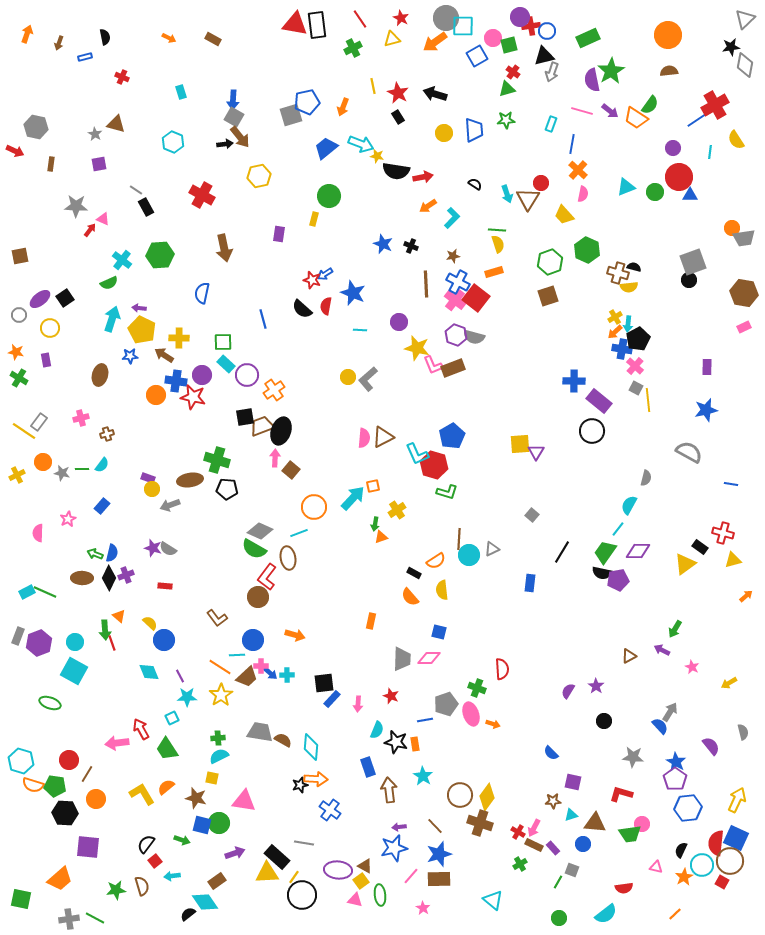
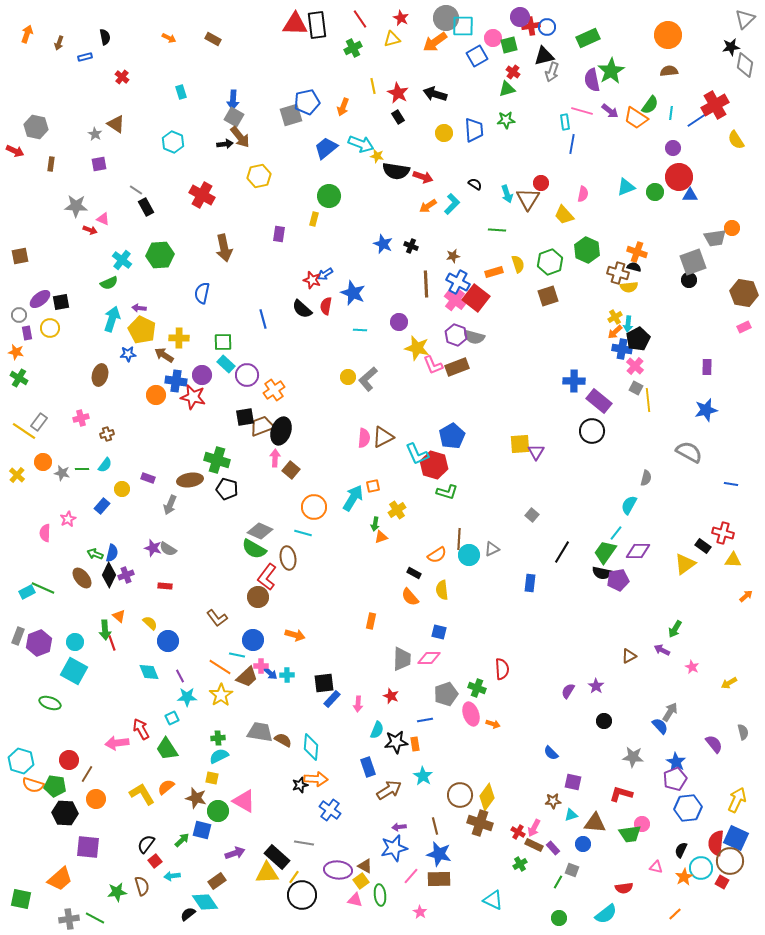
red triangle at (295, 24): rotated 8 degrees counterclockwise
blue circle at (547, 31): moved 4 px up
red cross at (122, 77): rotated 16 degrees clockwise
brown triangle at (116, 124): rotated 18 degrees clockwise
cyan rectangle at (551, 124): moved 14 px right, 2 px up; rotated 28 degrees counterclockwise
cyan line at (710, 152): moved 39 px left, 39 px up
orange cross at (578, 170): moved 59 px right, 82 px down; rotated 24 degrees counterclockwise
red arrow at (423, 177): rotated 30 degrees clockwise
cyan L-shape at (452, 218): moved 14 px up
red arrow at (90, 230): rotated 72 degrees clockwise
gray trapezoid at (744, 238): moved 29 px left
yellow semicircle at (498, 244): moved 20 px right, 20 px down
black square at (65, 298): moved 4 px left, 4 px down; rotated 24 degrees clockwise
blue star at (130, 356): moved 2 px left, 2 px up
purple rectangle at (46, 360): moved 19 px left, 27 px up
brown rectangle at (453, 368): moved 4 px right, 1 px up
cyan semicircle at (102, 465): moved 3 px right
yellow cross at (17, 475): rotated 21 degrees counterclockwise
yellow circle at (152, 489): moved 30 px left
black pentagon at (227, 489): rotated 10 degrees clockwise
cyan arrow at (353, 498): rotated 12 degrees counterclockwise
gray arrow at (170, 505): rotated 48 degrees counterclockwise
cyan line at (618, 529): moved 2 px left, 4 px down
pink semicircle at (38, 533): moved 7 px right
cyan line at (299, 533): moved 4 px right; rotated 36 degrees clockwise
black rectangle at (700, 547): moved 3 px right, 1 px up
yellow triangle at (733, 560): rotated 18 degrees clockwise
orange semicircle at (436, 561): moved 1 px right, 6 px up
brown ellipse at (82, 578): rotated 50 degrees clockwise
black diamond at (109, 578): moved 3 px up
green line at (45, 592): moved 2 px left, 4 px up
blue circle at (164, 640): moved 4 px right, 1 px down
cyan line at (237, 655): rotated 14 degrees clockwise
gray pentagon at (446, 704): moved 10 px up
black star at (396, 742): rotated 20 degrees counterclockwise
purple semicircle at (711, 746): moved 3 px right, 2 px up
purple pentagon at (675, 779): rotated 15 degrees clockwise
brown arrow at (389, 790): rotated 65 degrees clockwise
pink triangle at (244, 801): rotated 20 degrees clockwise
green circle at (219, 823): moved 1 px left, 12 px up
blue square at (202, 825): moved 5 px down
brown line at (435, 826): rotated 30 degrees clockwise
green arrow at (182, 840): rotated 63 degrees counterclockwise
blue star at (439, 854): rotated 30 degrees clockwise
cyan circle at (702, 865): moved 1 px left, 3 px down
green star at (116, 890): moved 1 px right, 2 px down
cyan triangle at (493, 900): rotated 15 degrees counterclockwise
pink star at (423, 908): moved 3 px left, 4 px down
